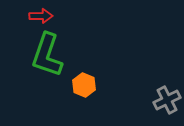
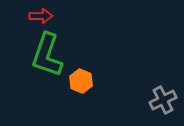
orange hexagon: moved 3 px left, 4 px up
gray cross: moved 4 px left
